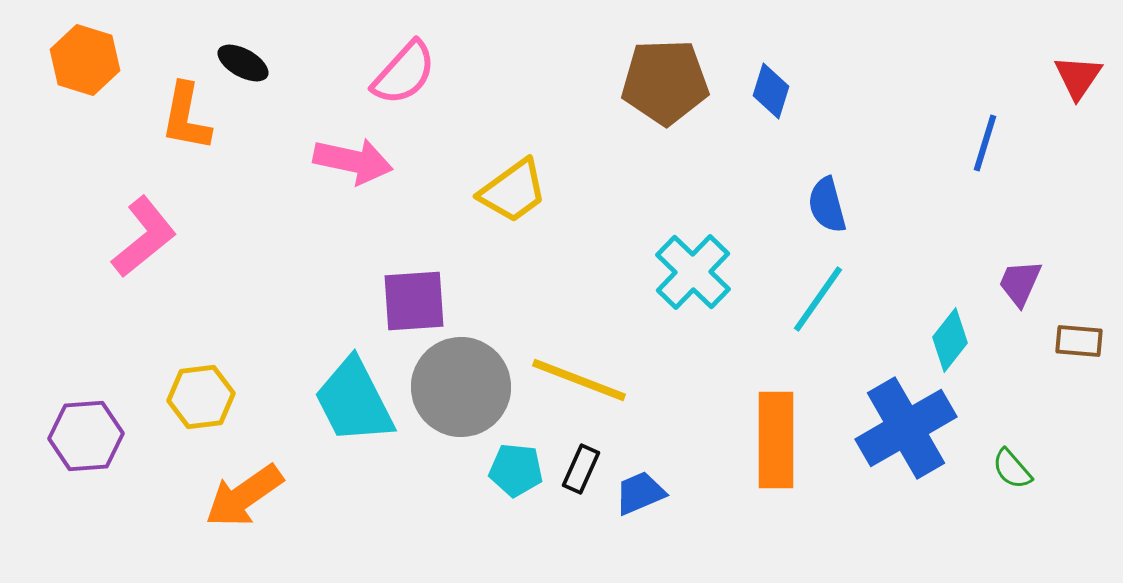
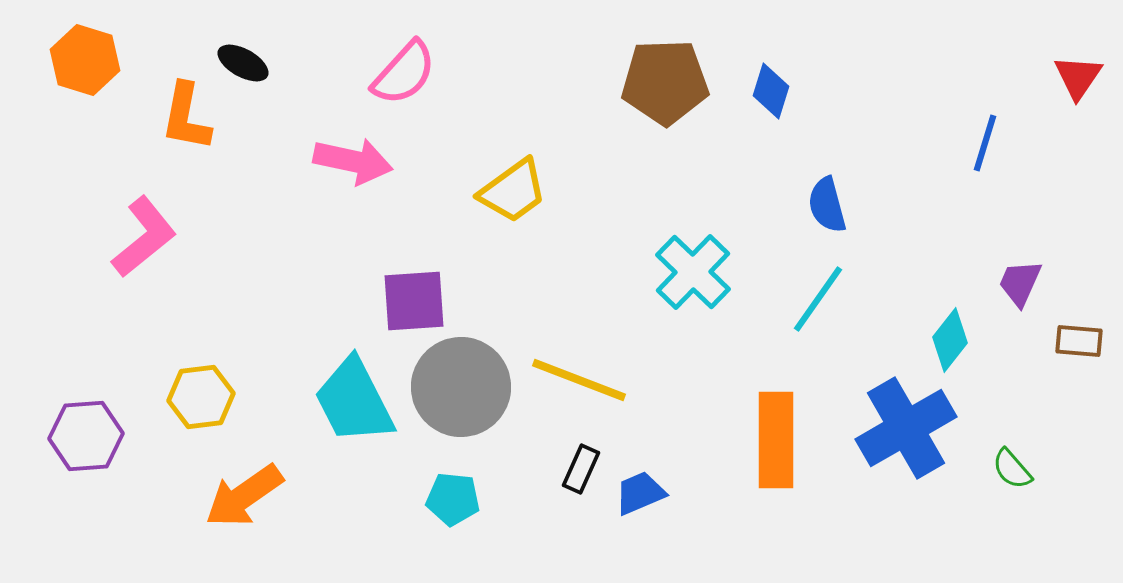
cyan pentagon: moved 63 px left, 29 px down
